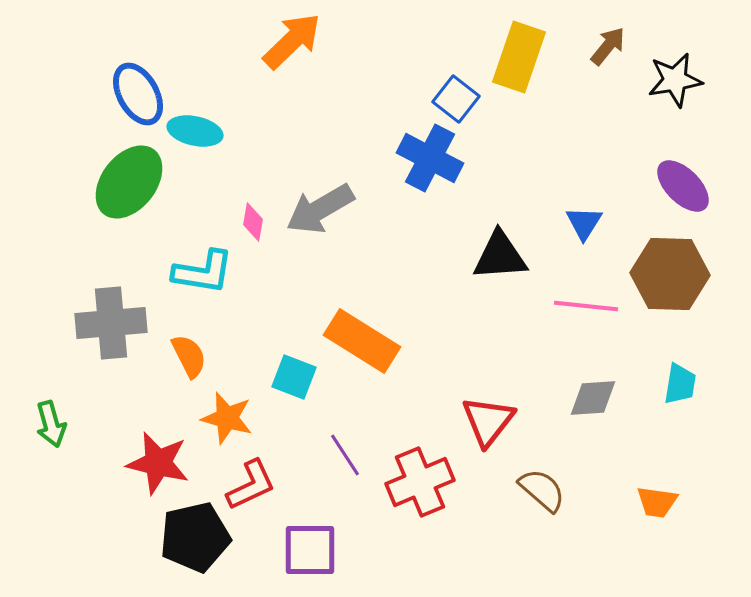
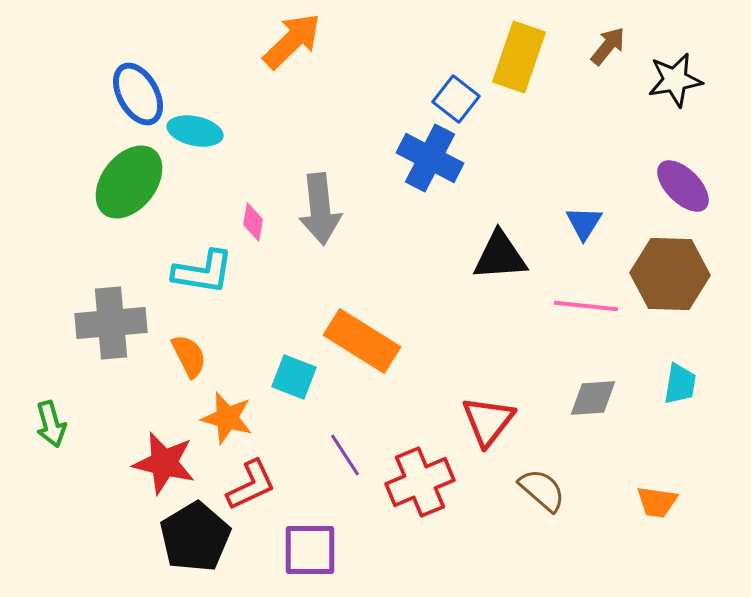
gray arrow: rotated 66 degrees counterclockwise
red star: moved 6 px right
black pentagon: rotated 18 degrees counterclockwise
